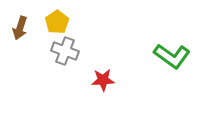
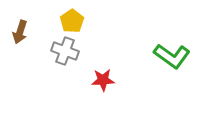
yellow pentagon: moved 15 px right, 1 px up
brown arrow: moved 4 px down
